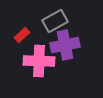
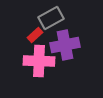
gray rectangle: moved 4 px left, 3 px up
red rectangle: moved 13 px right
